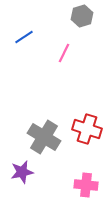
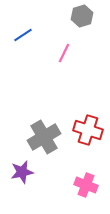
blue line: moved 1 px left, 2 px up
red cross: moved 1 px right, 1 px down
gray cross: rotated 28 degrees clockwise
pink cross: rotated 15 degrees clockwise
